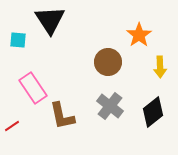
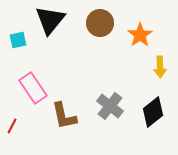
black triangle: rotated 12 degrees clockwise
orange star: moved 1 px right
cyan square: rotated 18 degrees counterclockwise
brown circle: moved 8 px left, 39 px up
brown L-shape: moved 2 px right
red line: rotated 28 degrees counterclockwise
